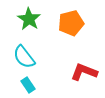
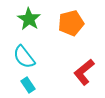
red L-shape: rotated 60 degrees counterclockwise
